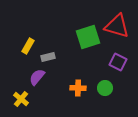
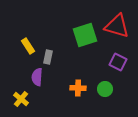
green square: moved 3 px left, 2 px up
yellow rectangle: rotated 63 degrees counterclockwise
gray rectangle: rotated 64 degrees counterclockwise
purple semicircle: rotated 36 degrees counterclockwise
green circle: moved 1 px down
